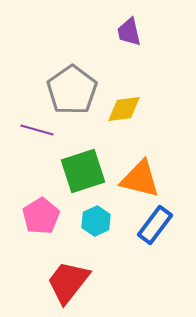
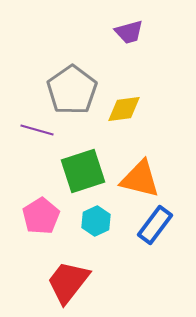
purple trapezoid: rotated 92 degrees counterclockwise
